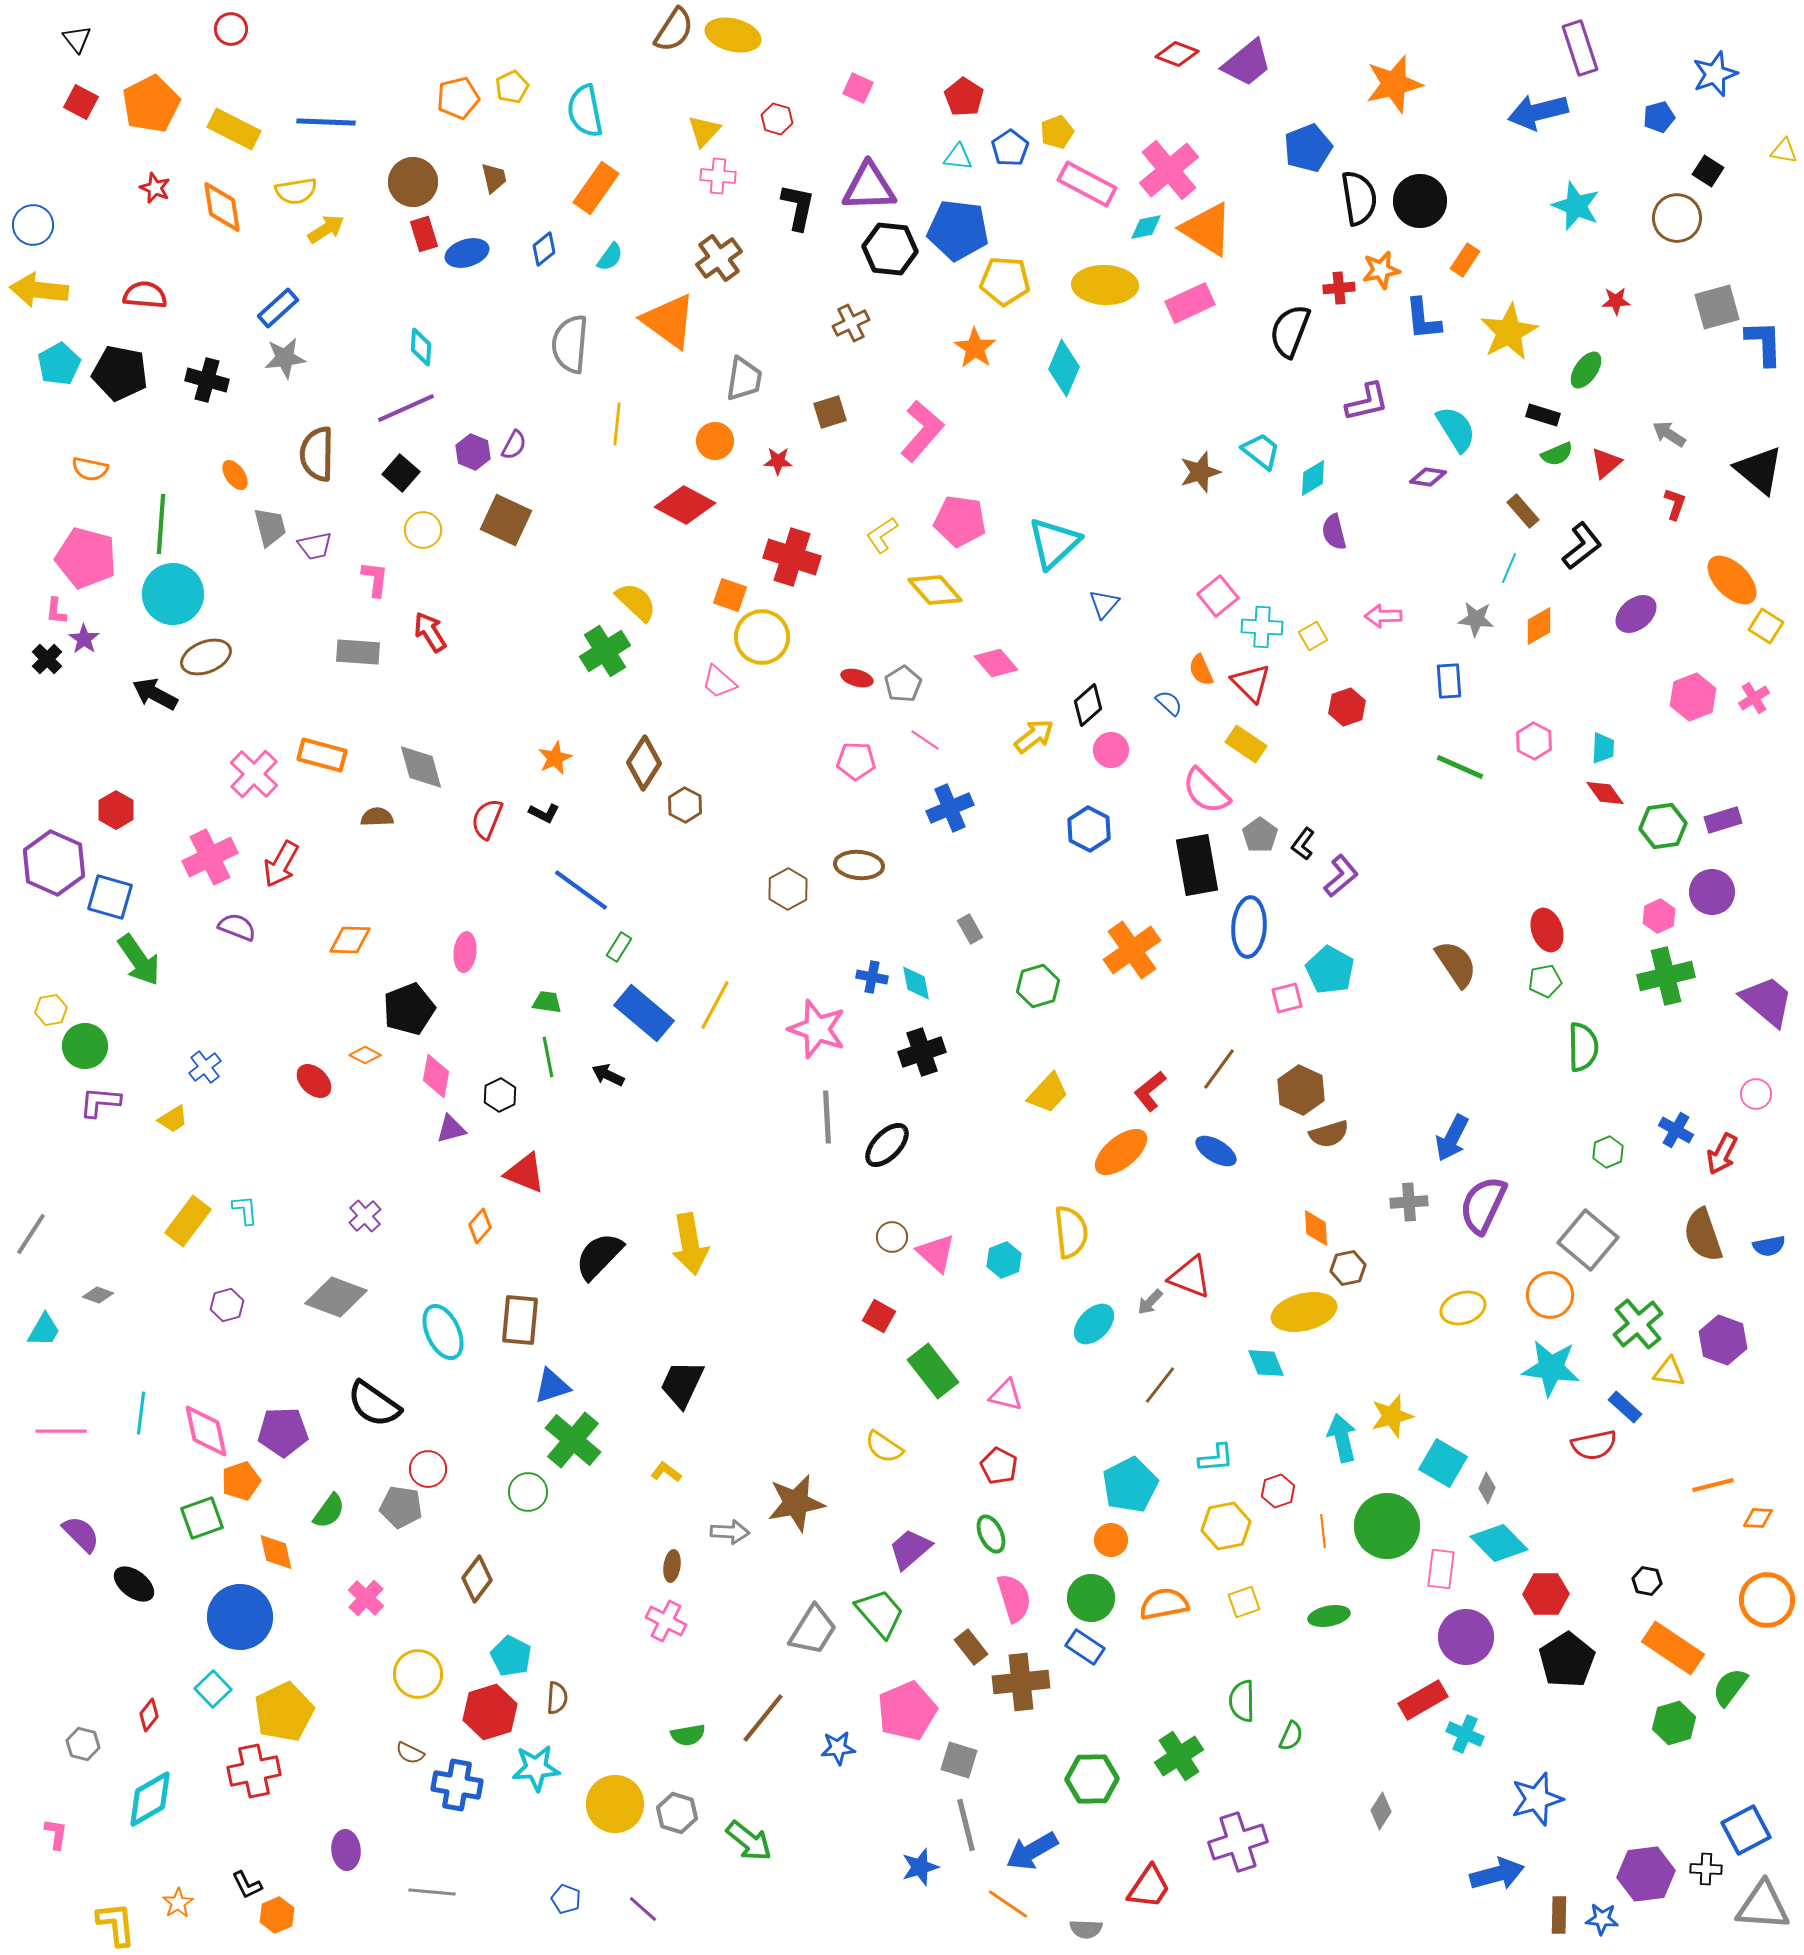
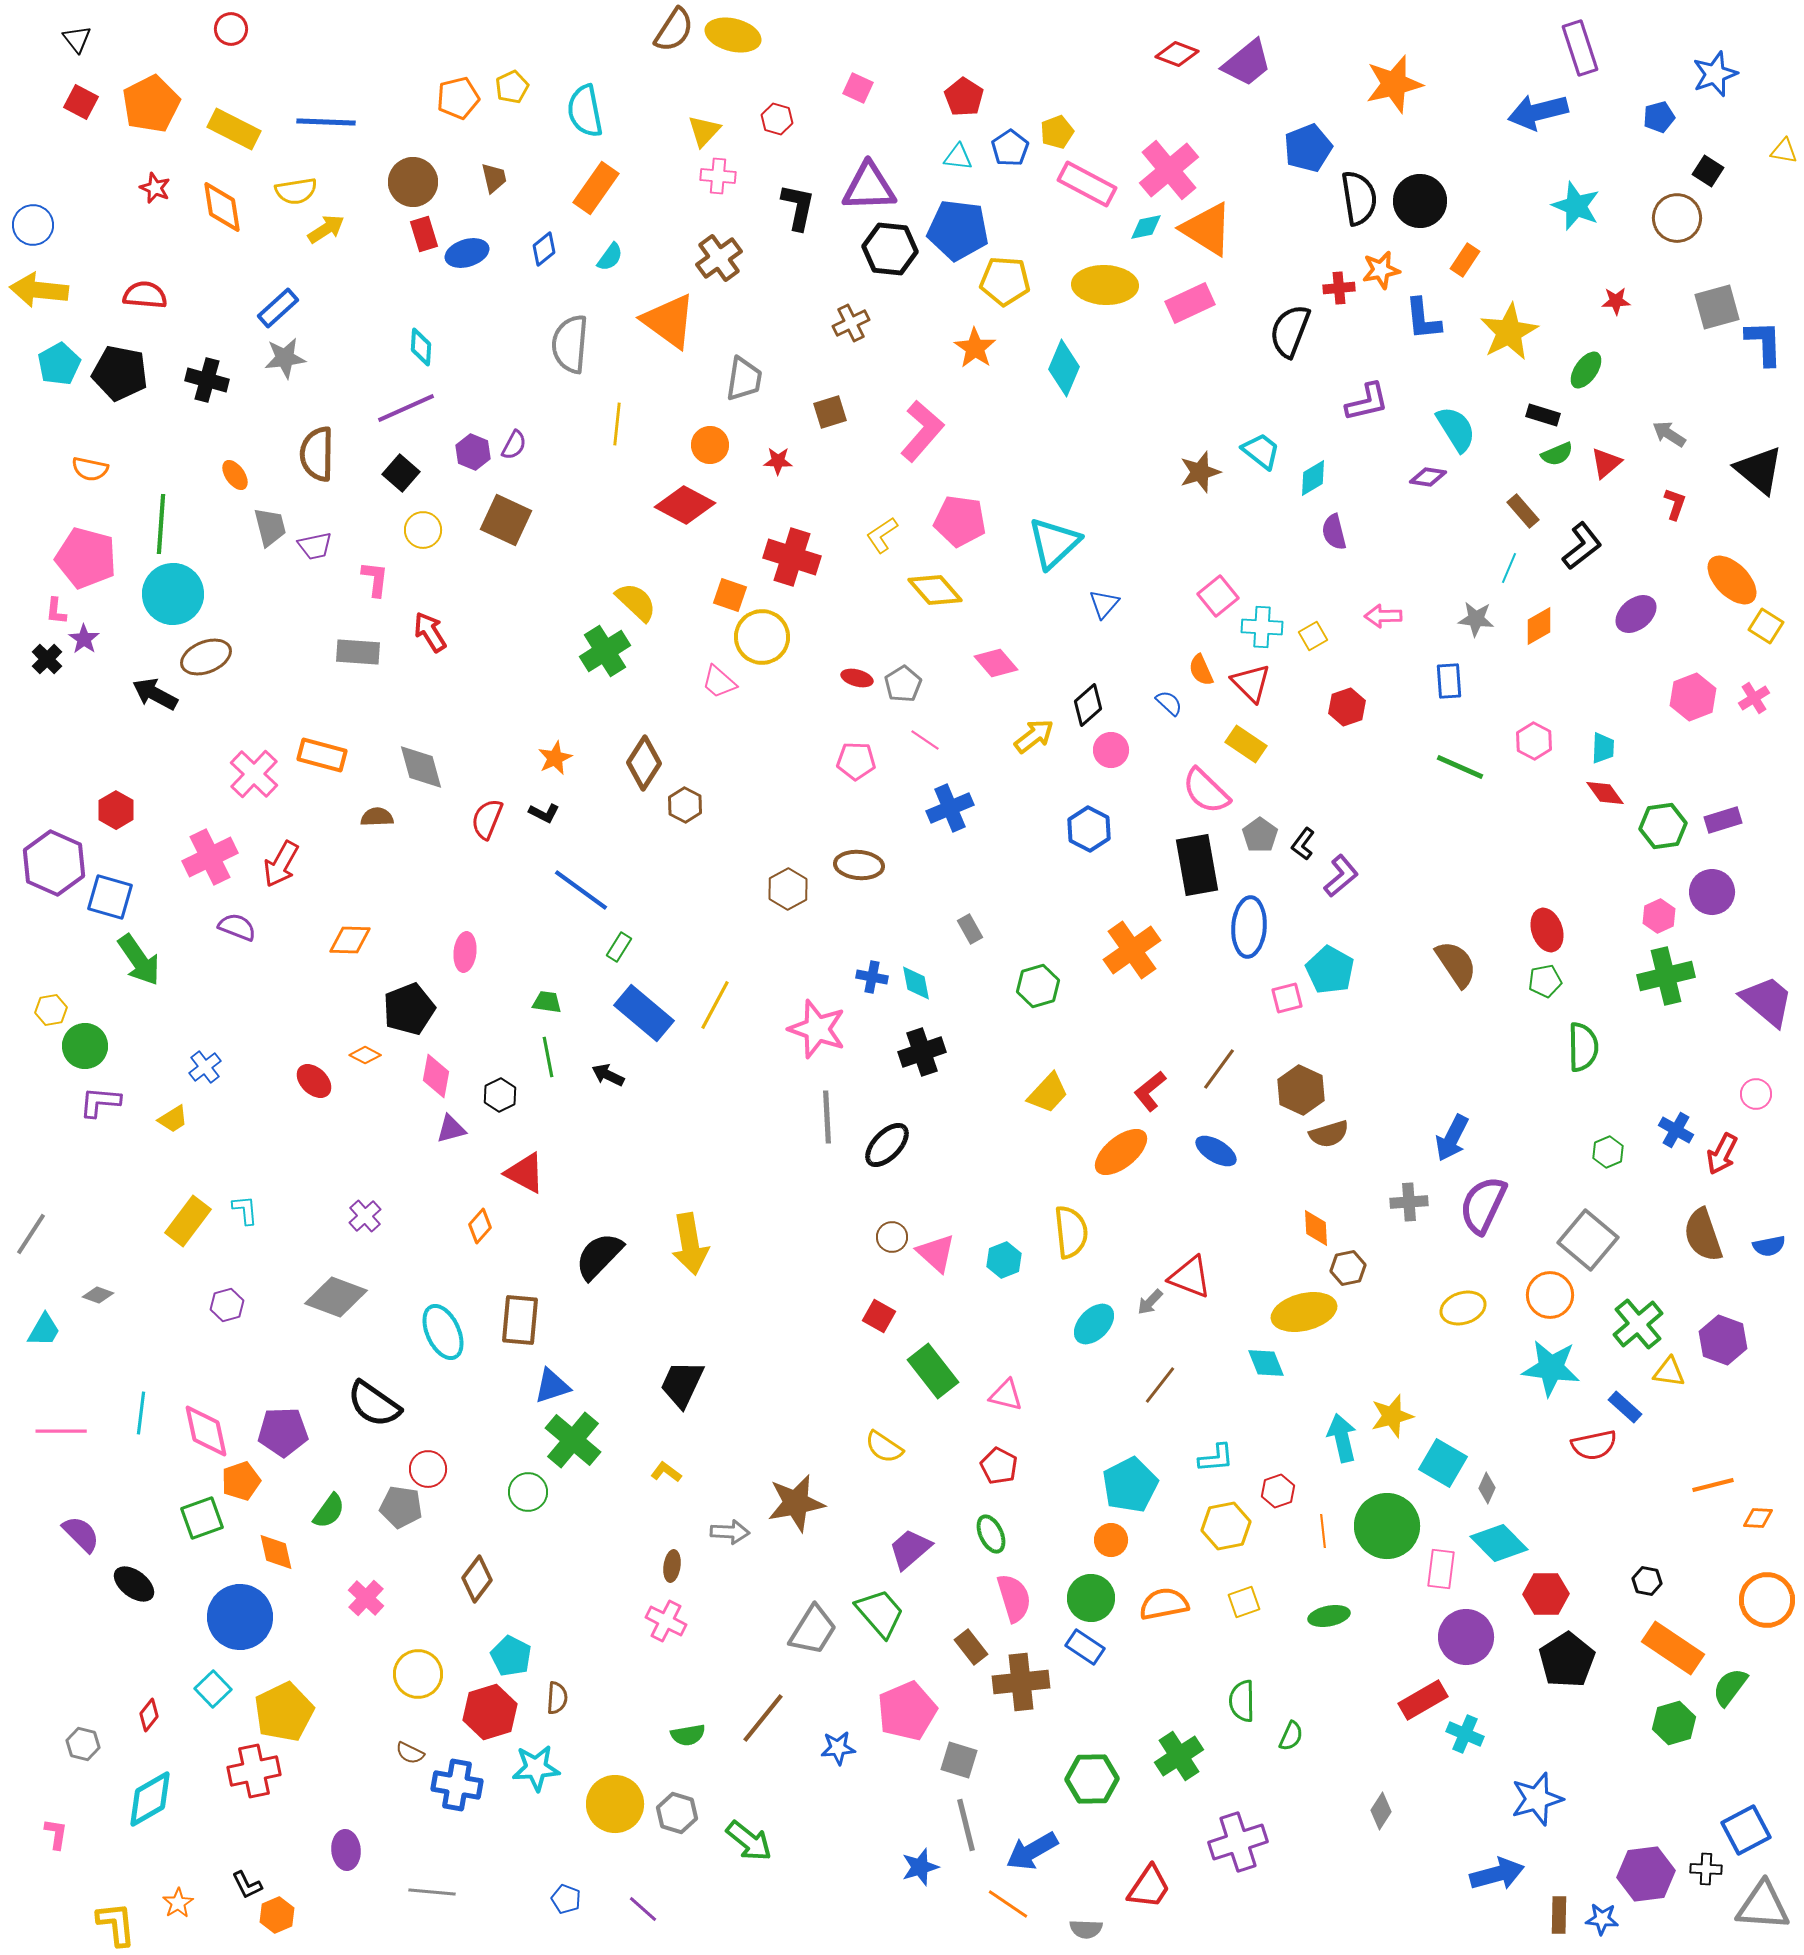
orange circle at (715, 441): moved 5 px left, 4 px down
red triangle at (525, 1173): rotated 6 degrees clockwise
